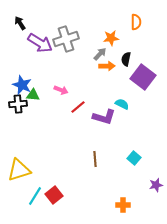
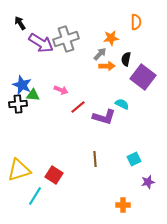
purple arrow: moved 1 px right
cyan square: moved 1 px down; rotated 24 degrees clockwise
purple star: moved 8 px left, 3 px up
red square: moved 20 px up; rotated 18 degrees counterclockwise
